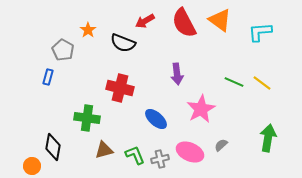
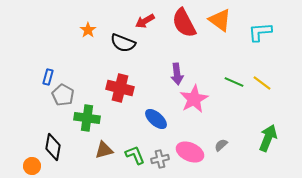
gray pentagon: moved 45 px down
pink star: moved 7 px left, 10 px up
green arrow: rotated 12 degrees clockwise
